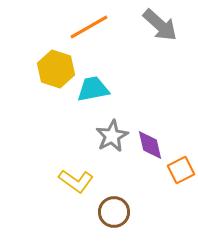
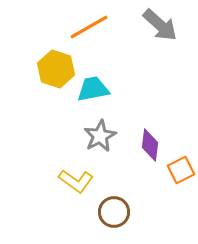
gray star: moved 12 px left
purple diamond: rotated 20 degrees clockwise
